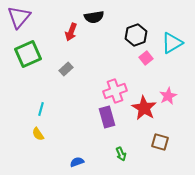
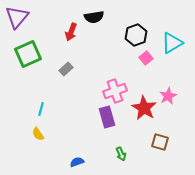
purple triangle: moved 2 px left
